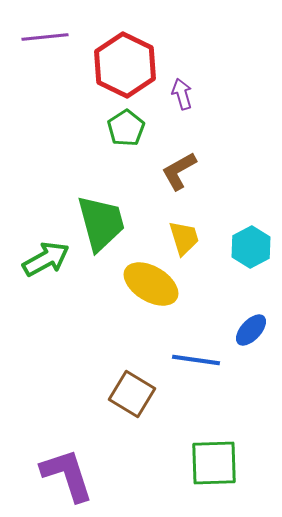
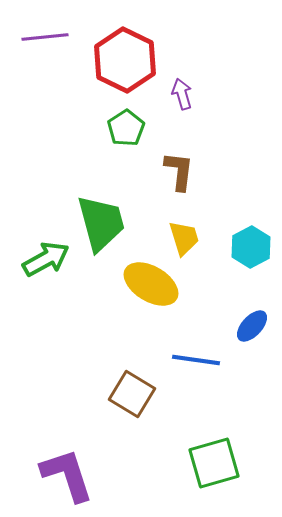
red hexagon: moved 5 px up
brown L-shape: rotated 126 degrees clockwise
blue ellipse: moved 1 px right, 4 px up
green square: rotated 14 degrees counterclockwise
